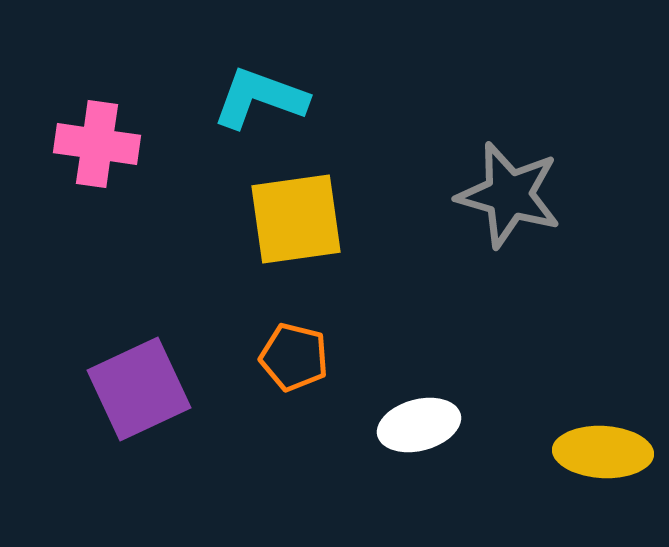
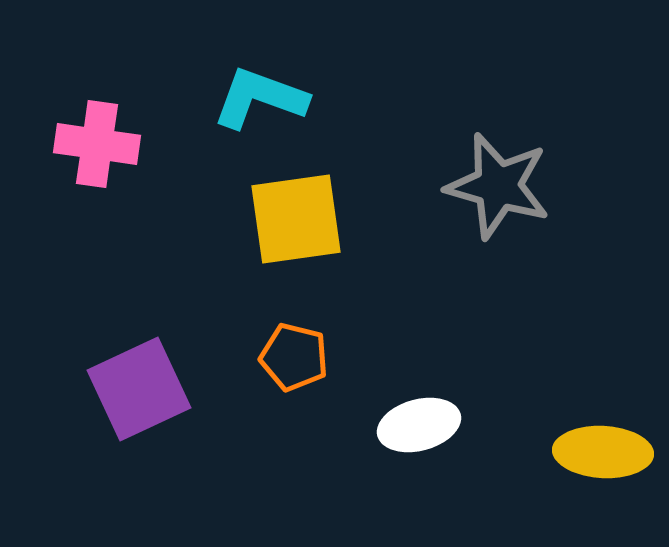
gray star: moved 11 px left, 9 px up
